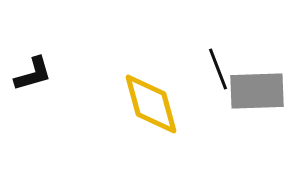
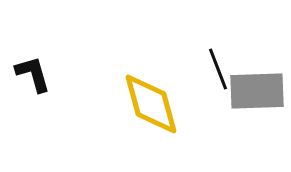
black L-shape: rotated 90 degrees counterclockwise
